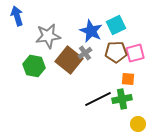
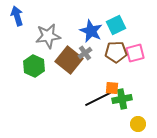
green hexagon: rotated 15 degrees clockwise
orange square: moved 16 px left, 9 px down
